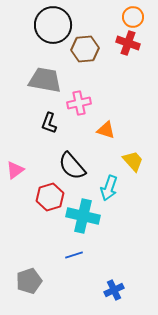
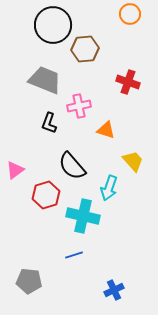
orange circle: moved 3 px left, 3 px up
red cross: moved 39 px down
gray trapezoid: rotated 12 degrees clockwise
pink cross: moved 3 px down
red hexagon: moved 4 px left, 2 px up
gray pentagon: rotated 25 degrees clockwise
